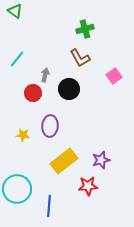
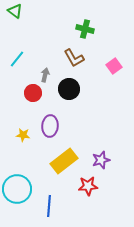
green cross: rotated 30 degrees clockwise
brown L-shape: moved 6 px left
pink square: moved 10 px up
